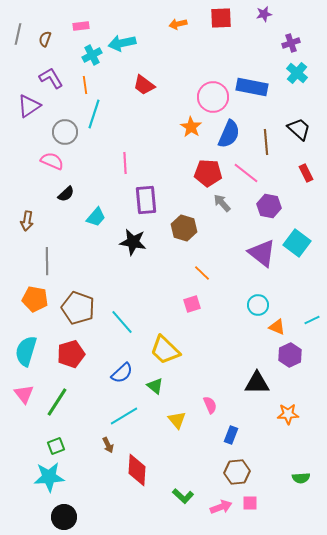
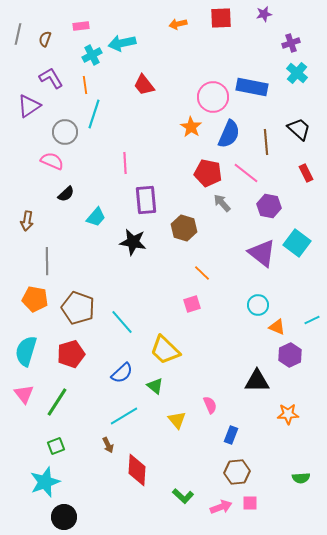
red trapezoid at (144, 85): rotated 15 degrees clockwise
red pentagon at (208, 173): rotated 8 degrees clockwise
black triangle at (257, 383): moved 2 px up
cyan star at (49, 477): moved 4 px left, 5 px down; rotated 16 degrees counterclockwise
